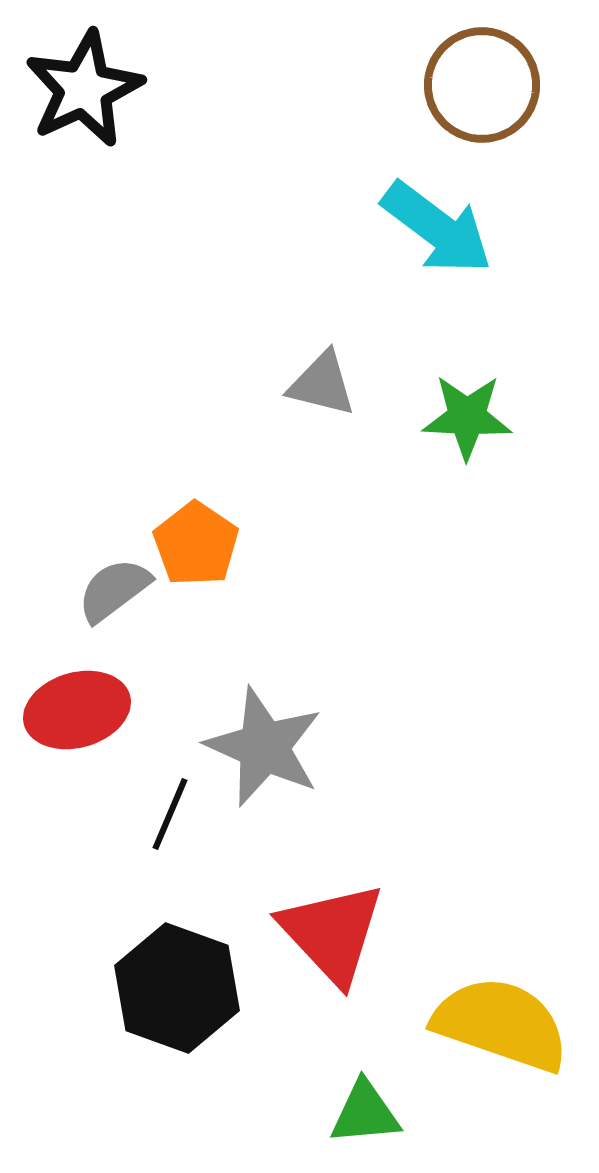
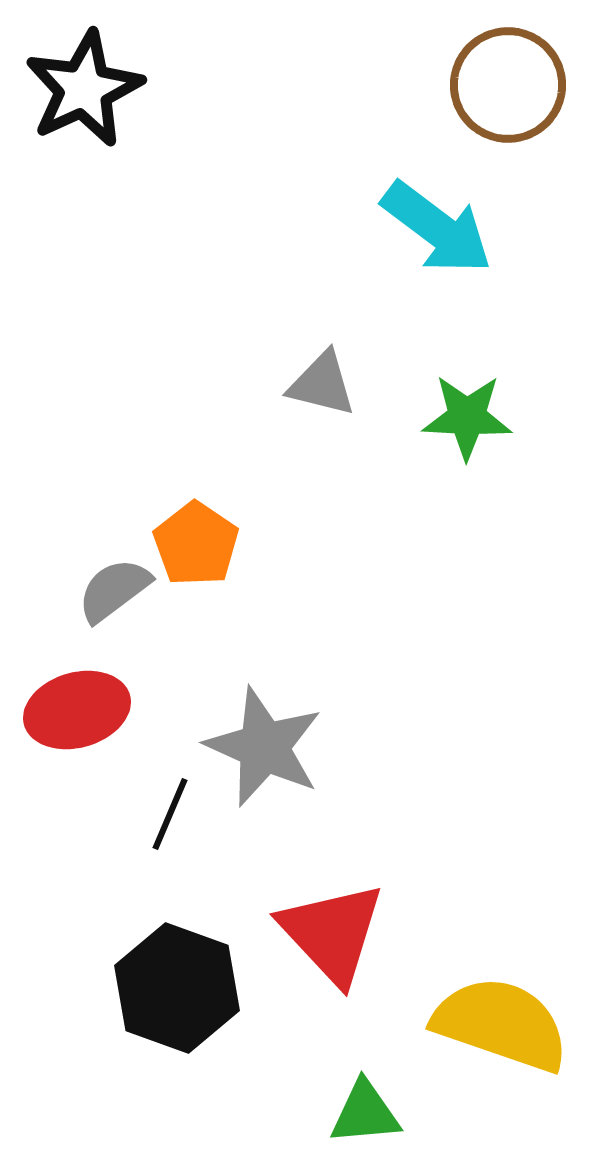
brown circle: moved 26 px right
